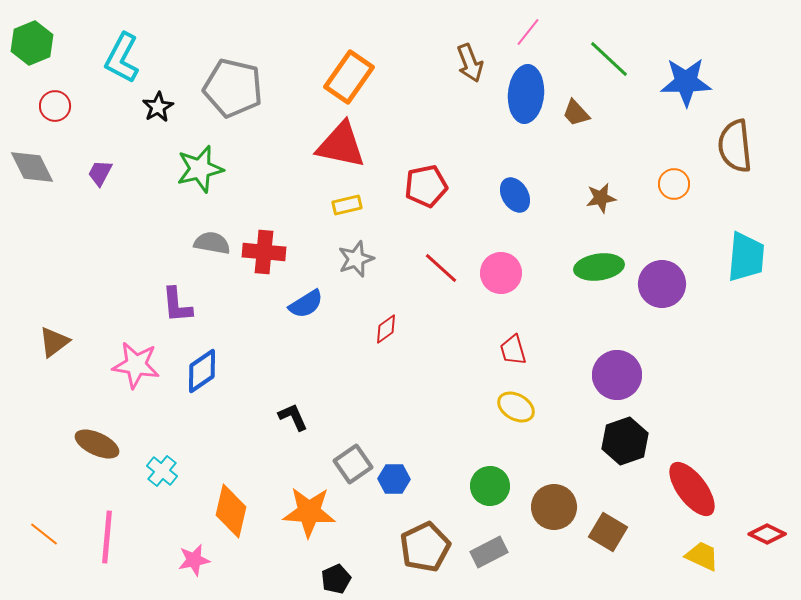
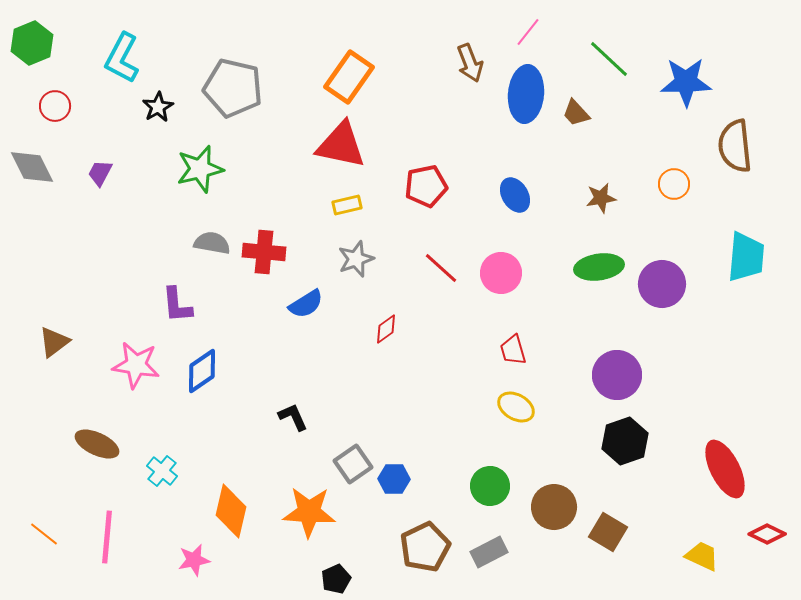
red ellipse at (692, 489): moved 33 px right, 20 px up; rotated 10 degrees clockwise
